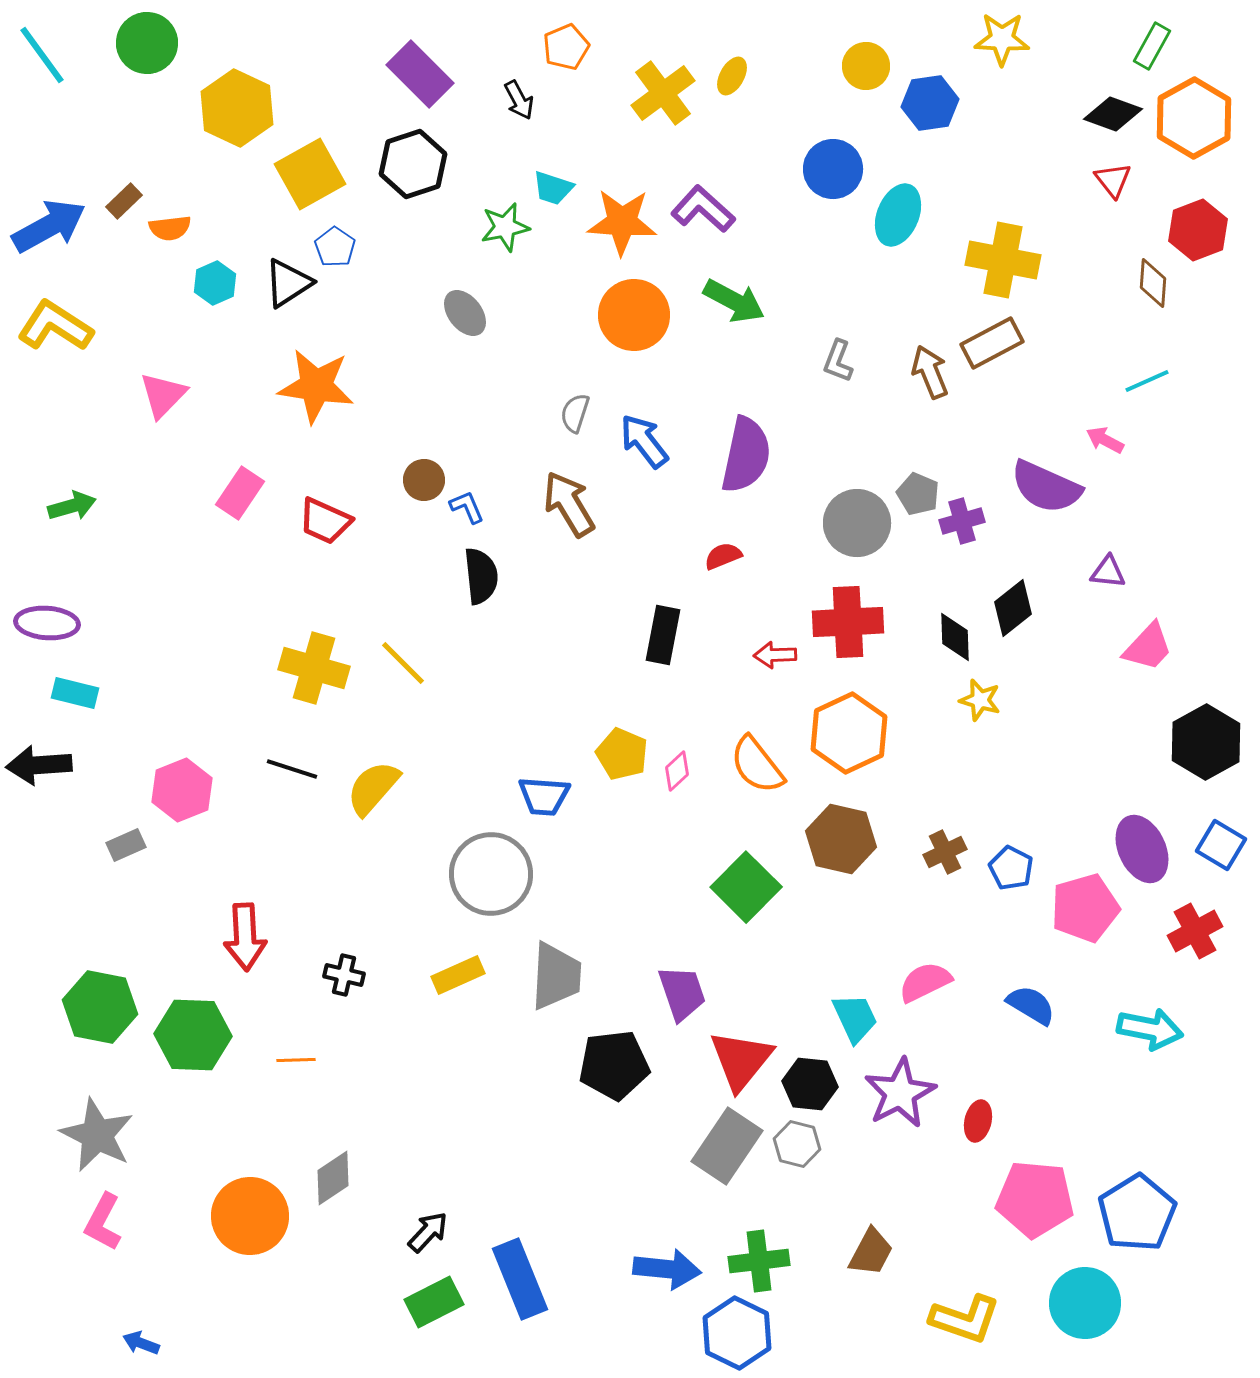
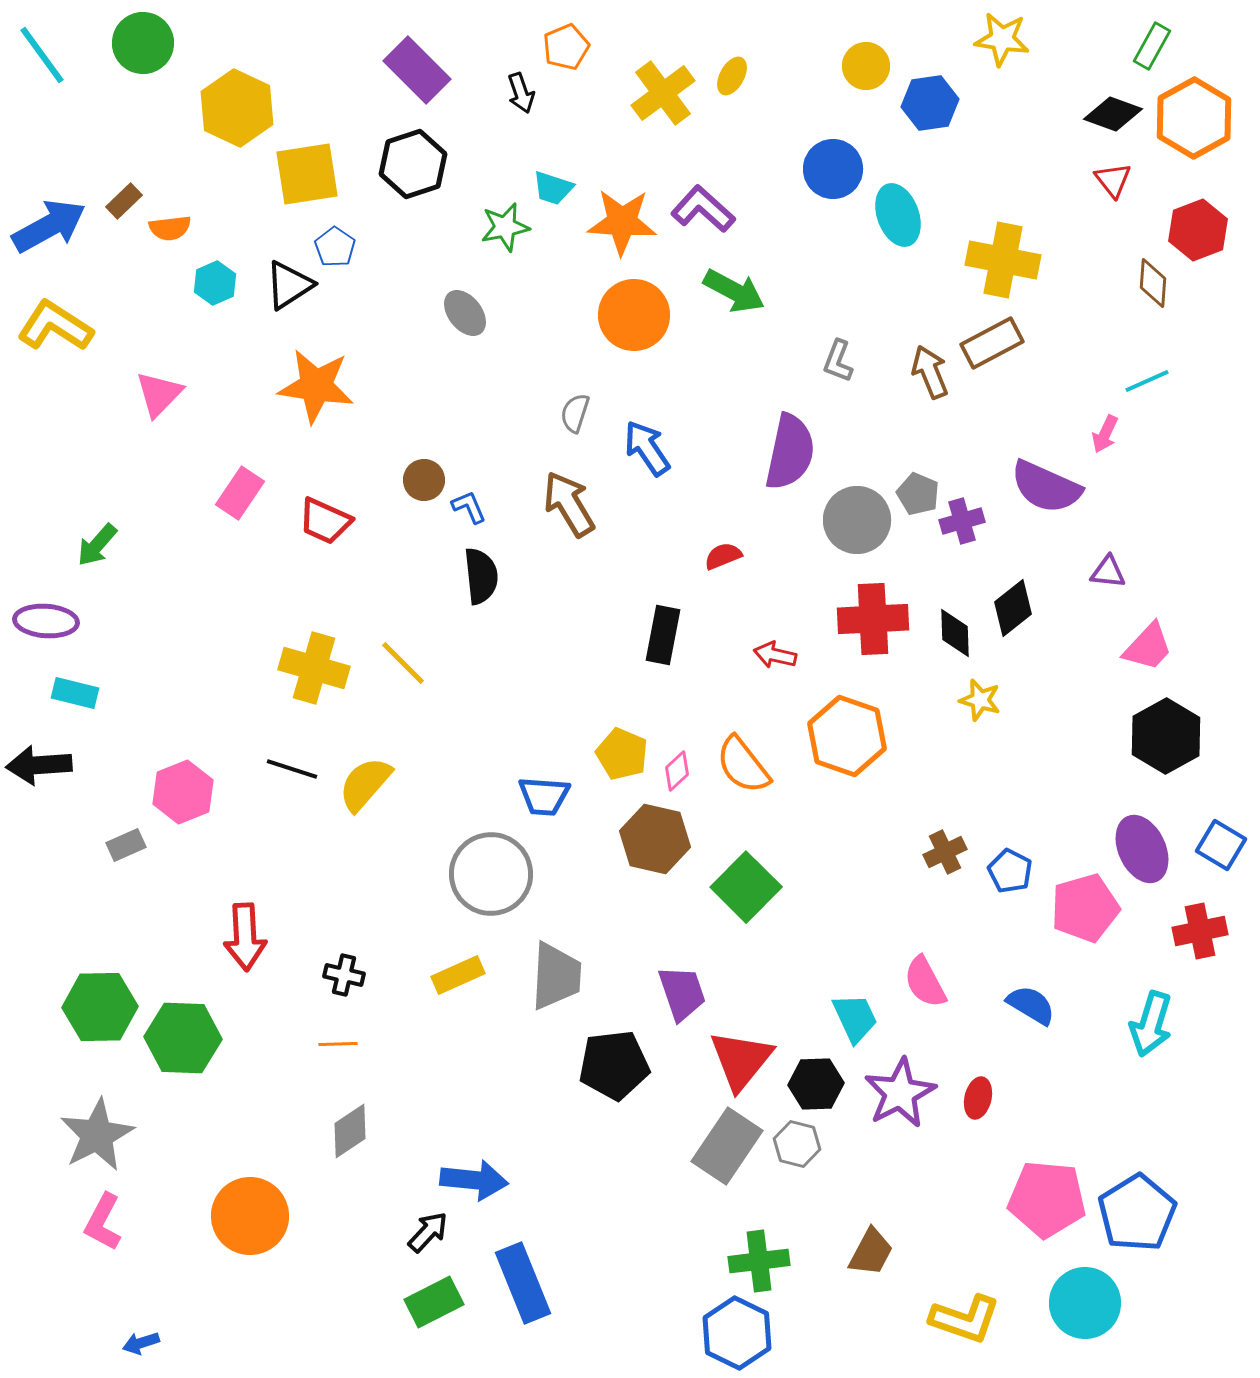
yellow star at (1002, 39): rotated 6 degrees clockwise
green circle at (147, 43): moved 4 px left
purple rectangle at (420, 74): moved 3 px left, 4 px up
black arrow at (519, 100): moved 2 px right, 7 px up; rotated 9 degrees clockwise
yellow square at (310, 174): moved 3 px left; rotated 20 degrees clockwise
cyan ellipse at (898, 215): rotated 42 degrees counterclockwise
black triangle at (288, 283): moved 1 px right, 2 px down
green arrow at (734, 301): moved 10 px up
pink triangle at (163, 395): moved 4 px left, 1 px up
pink arrow at (1105, 440): moved 6 px up; rotated 93 degrees counterclockwise
blue arrow at (644, 441): moved 3 px right, 7 px down; rotated 4 degrees clockwise
purple semicircle at (746, 455): moved 44 px right, 3 px up
green arrow at (72, 506): moved 25 px right, 39 px down; rotated 147 degrees clockwise
blue L-shape at (467, 507): moved 2 px right
gray circle at (857, 523): moved 3 px up
red cross at (848, 622): moved 25 px right, 3 px up
purple ellipse at (47, 623): moved 1 px left, 2 px up
black diamond at (955, 637): moved 4 px up
red arrow at (775, 655): rotated 15 degrees clockwise
orange hexagon at (849, 733): moved 2 px left, 3 px down; rotated 16 degrees counterclockwise
black hexagon at (1206, 742): moved 40 px left, 6 px up
orange semicircle at (757, 765): moved 14 px left
yellow semicircle at (373, 788): moved 8 px left, 4 px up
pink hexagon at (182, 790): moved 1 px right, 2 px down
brown hexagon at (841, 839): moved 186 px left
blue pentagon at (1011, 868): moved 1 px left, 3 px down
red cross at (1195, 931): moved 5 px right; rotated 16 degrees clockwise
pink semicircle at (925, 982): rotated 92 degrees counterclockwise
green hexagon at (100, 1007): rotated 12 degrees counterclockwise
cyan arrow at (1150, 1029): moved 1 px right, 5 px up; rotated 96 degrees clockwise
green hexagon at (193, 1035): moved 10 px left, 3 px down
orange line at (296, 1060): moved 42 px right, 16 px up
black hexagon at (810, 1084): moved 6 px right; rotated 8 degrees counterclockwise
red ellipse at (978, 1121): moved 23 px up
gray star at (97, 1135): rotated 18 degrees clockwise
gray diamond at (333, 1178): moved 17 px right, 47 px up
pink pentagon at (1035, 1199): moved 12 px right
blue arrow at (667, 1269): moved 193 px left, 89 px up
blue rectangle at (520, 1279): moved 3 px right, 4 px down
blue arrow at (141, 1343): rotated 39 degrees counterclockwise
